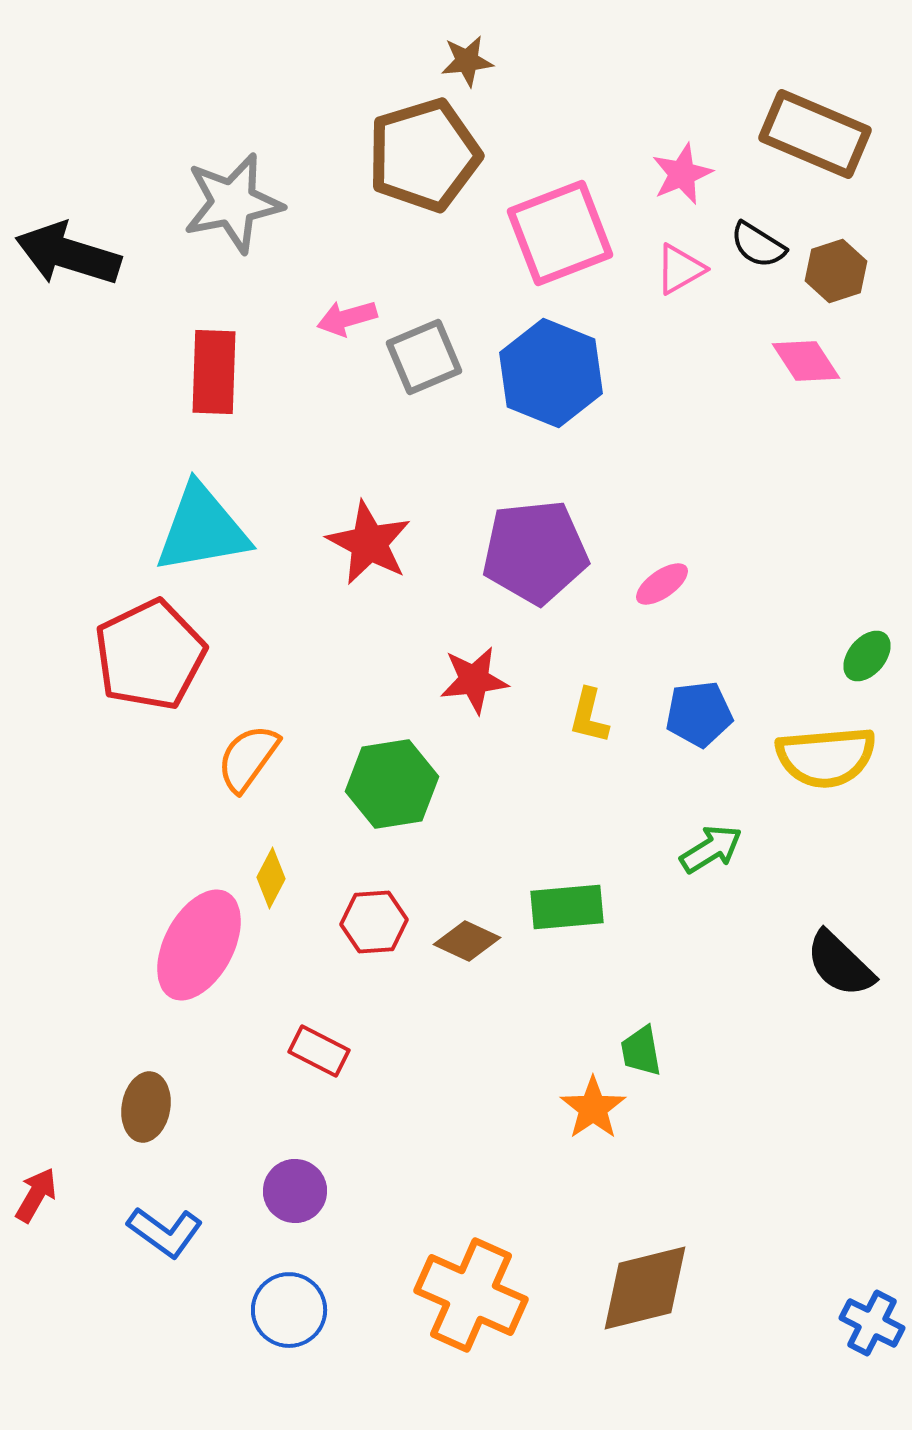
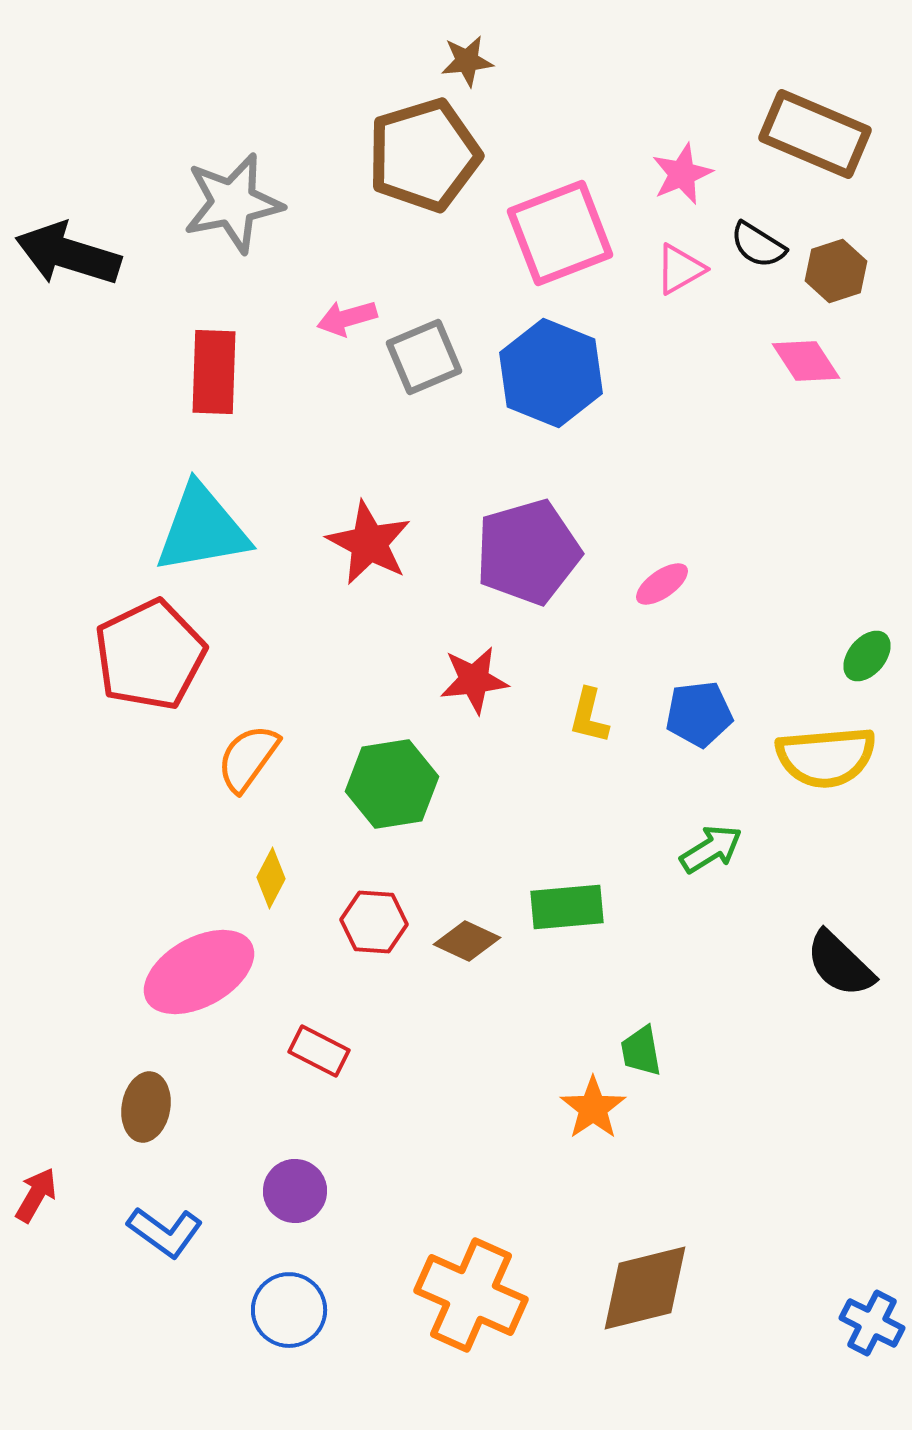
purple pentagon at (535, 552): moved 7 px left; rotated 10 degrees counterclockwise
red hexagon at (374, 922): rotated 8 degrees clockwise
pink ellipse at (199, 945): moved 27 px down; rotated 33 degrees clockwise
